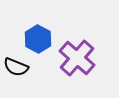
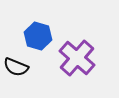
blue hexagon: moved 3 px up; rotated 12 degrees counterclockwise
